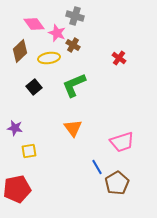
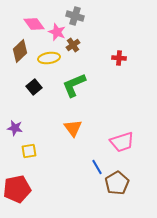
pink star: moved 1 px up
brown cross: rotated 24 degrees clockwise
red cross: rotated 32 degrees counterclockwise
